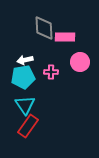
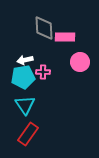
pink cross: moved 8 px left
red rectangle: moved 8 px down
